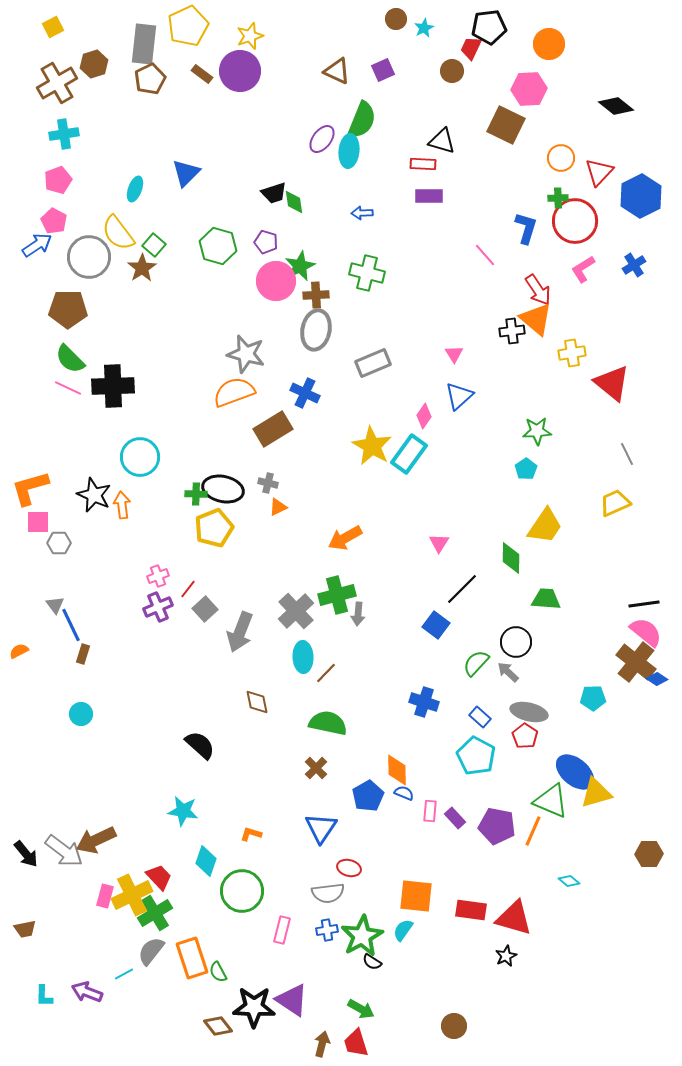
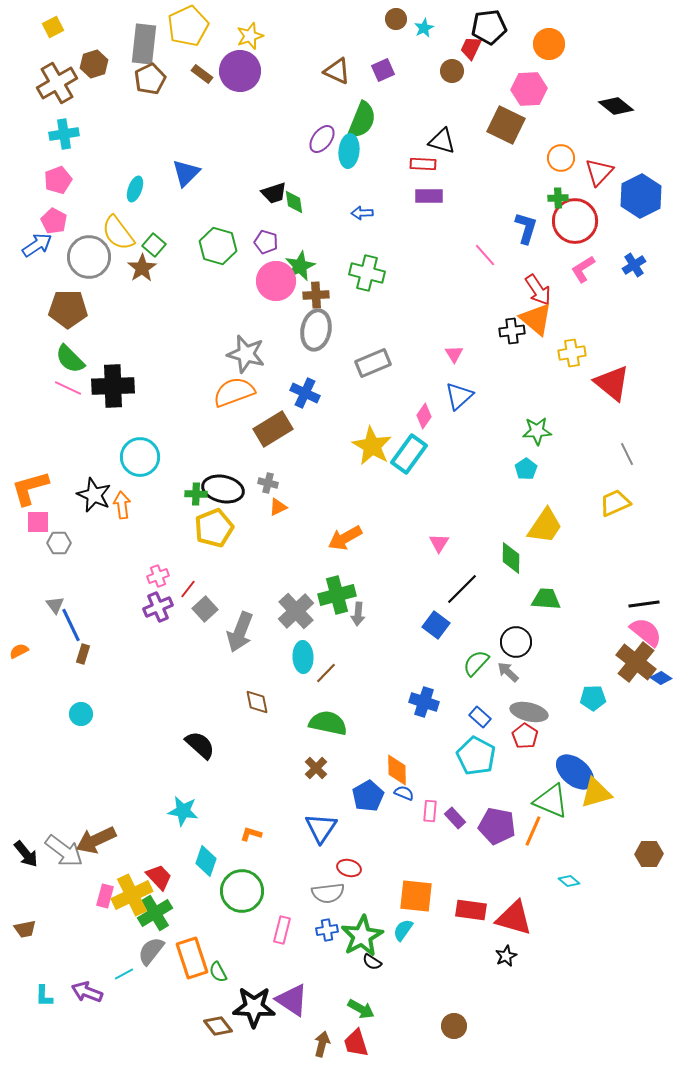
blue diamond at (657, 679): moved 4 px right, 1 px up
